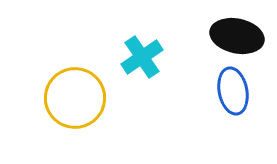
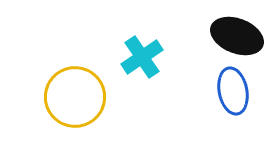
black ellipse: rotated 9 degrees clockwise
yellow circle: moved 1 px up
